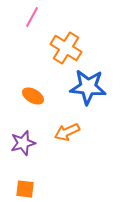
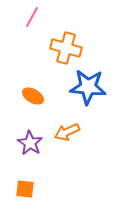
orange cross: rotated 16 degrees counterclockwise
purple star: moved 7 px right; rotated 25 degrees counterclockwise
